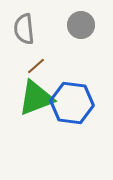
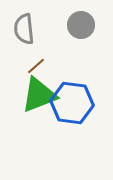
green triangle: moved 3 px right, 3 px up
